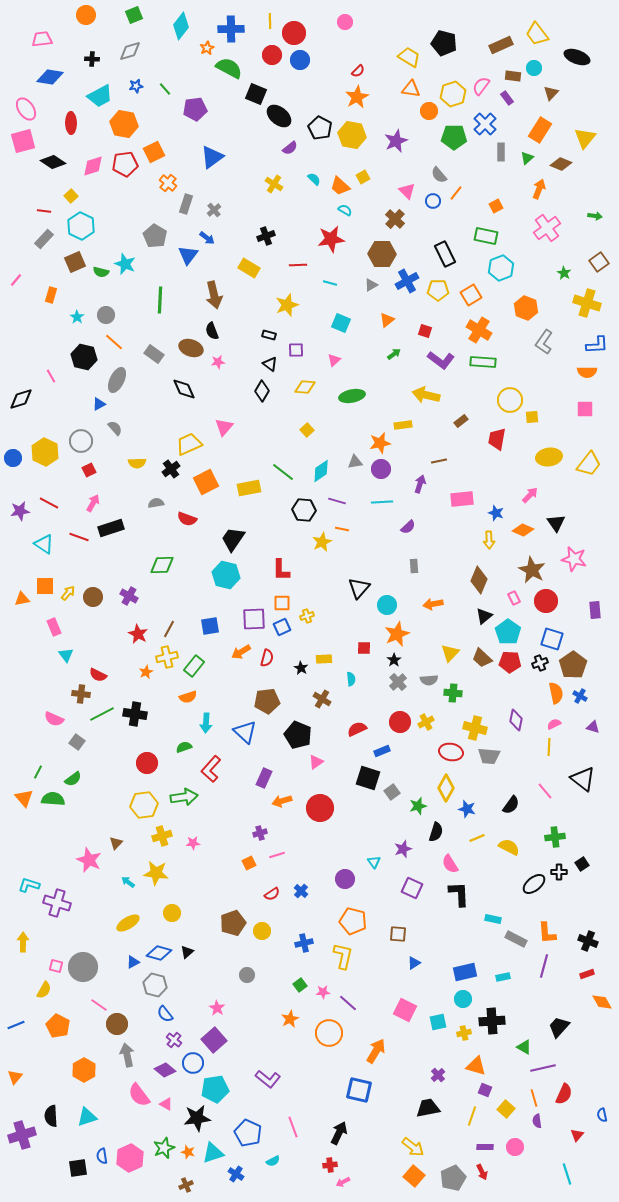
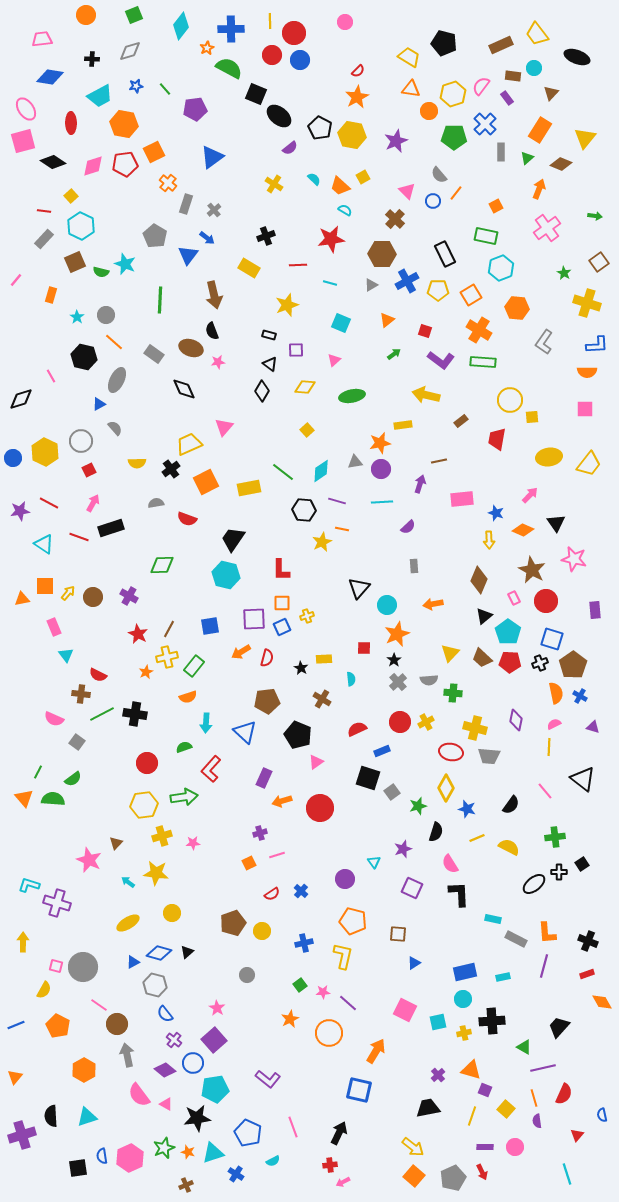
orange hexagon at (526, 308): moved 9 px left; rotated 15 degrees counterclockwise
orange triangle at (476, 1066): moved 5 px left, 4 px down
